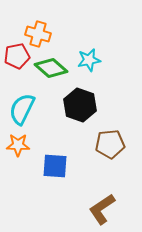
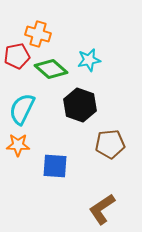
green diamond: moved 1 px down
